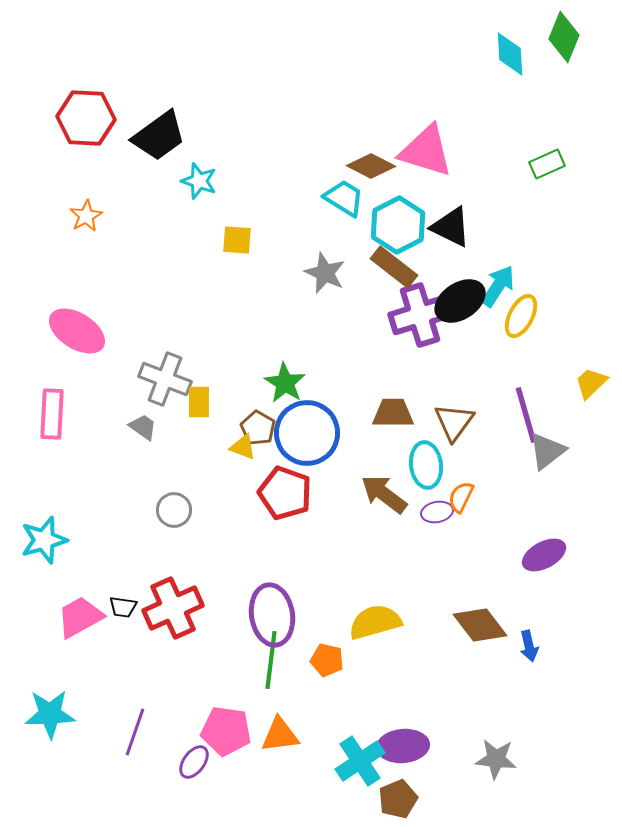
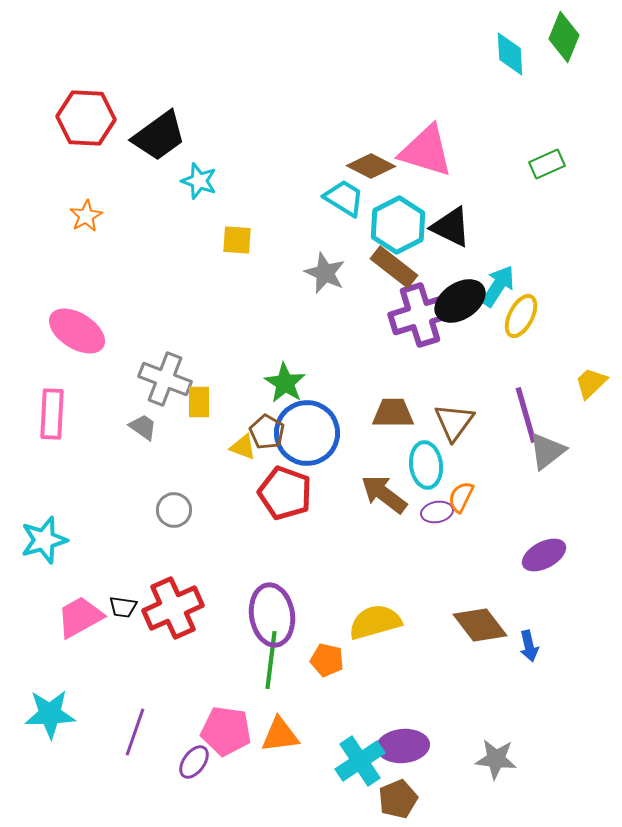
brown pentagon at (258, 428): moved 9 px right, 4 px down
